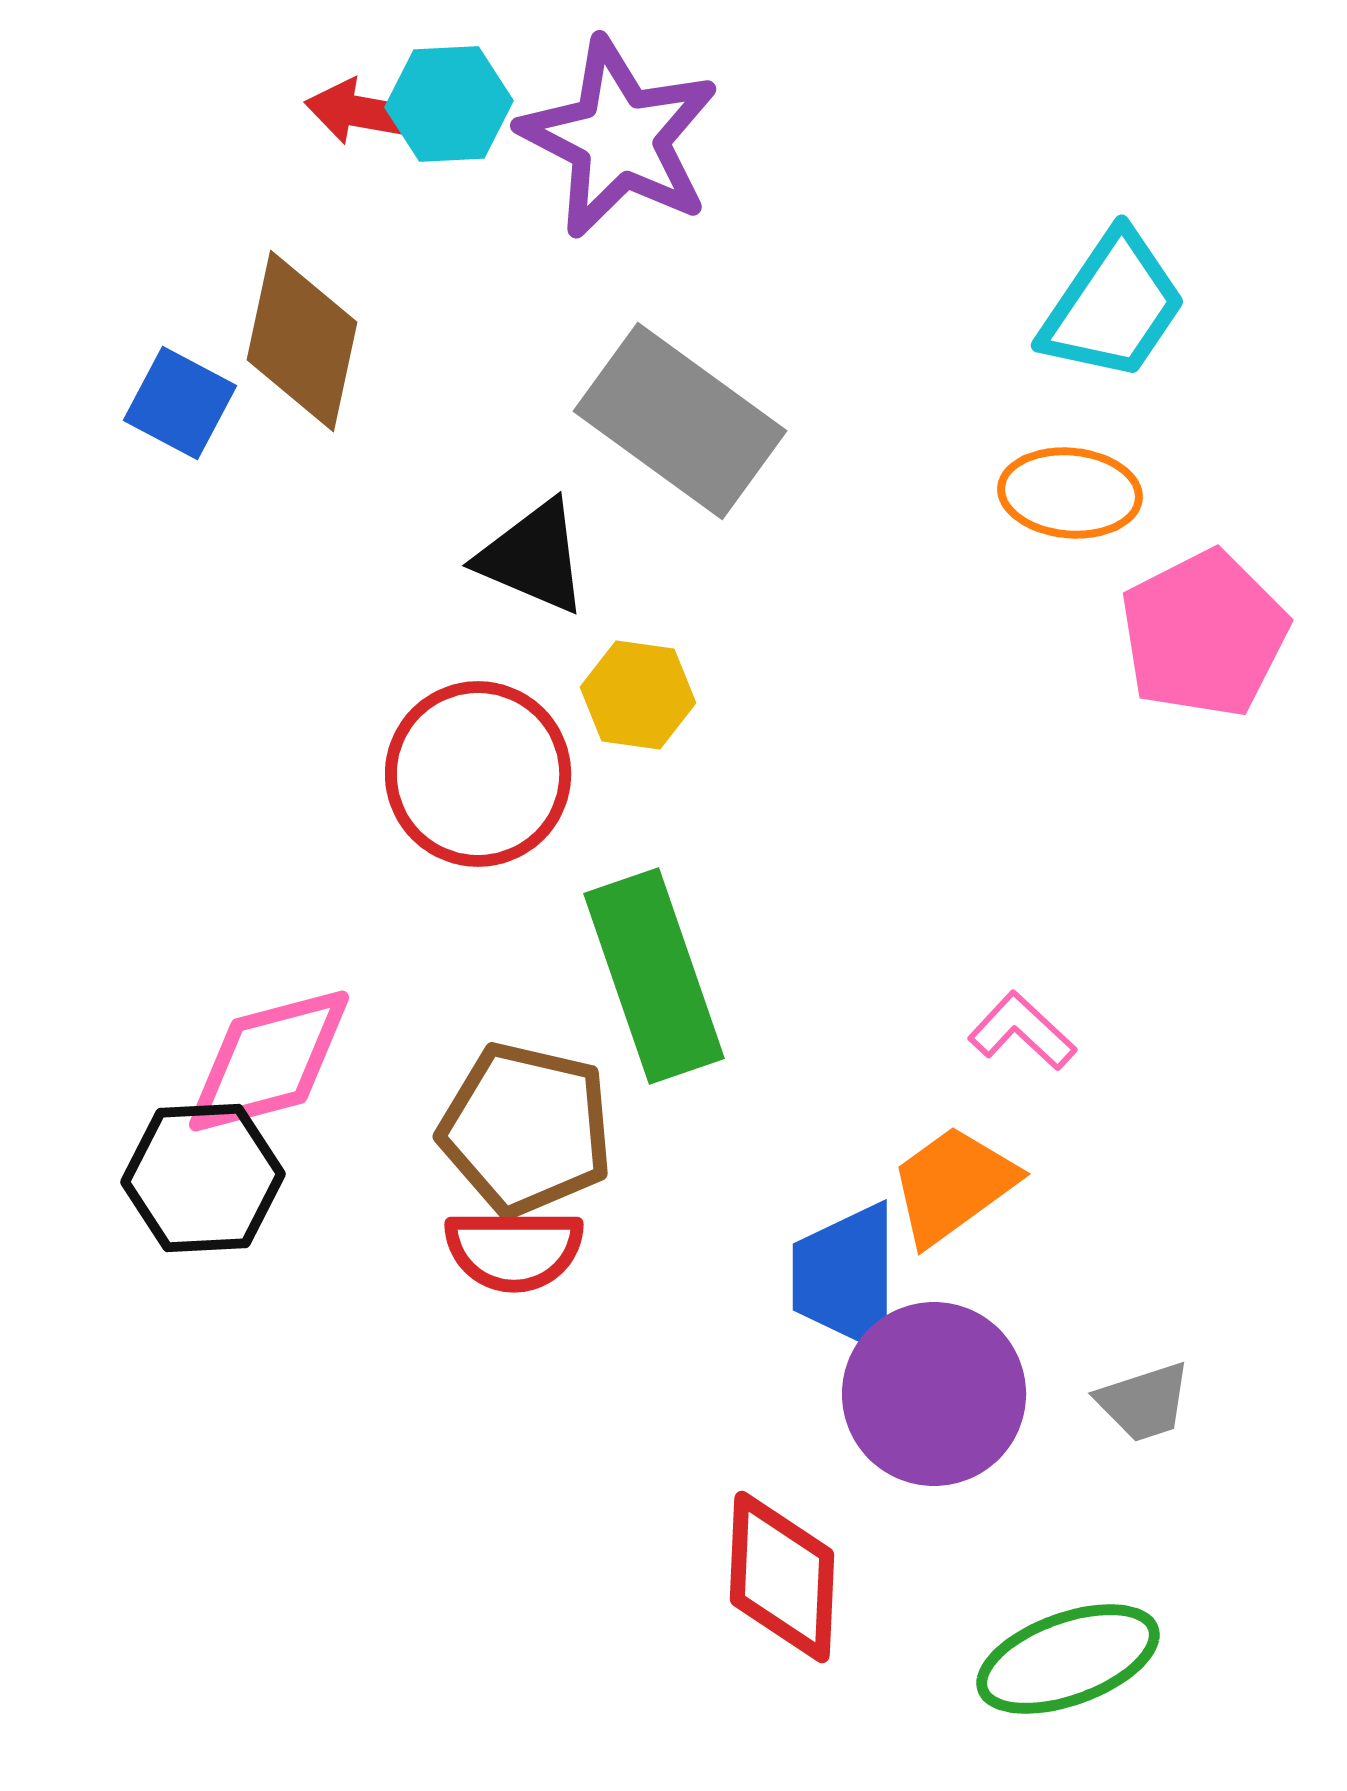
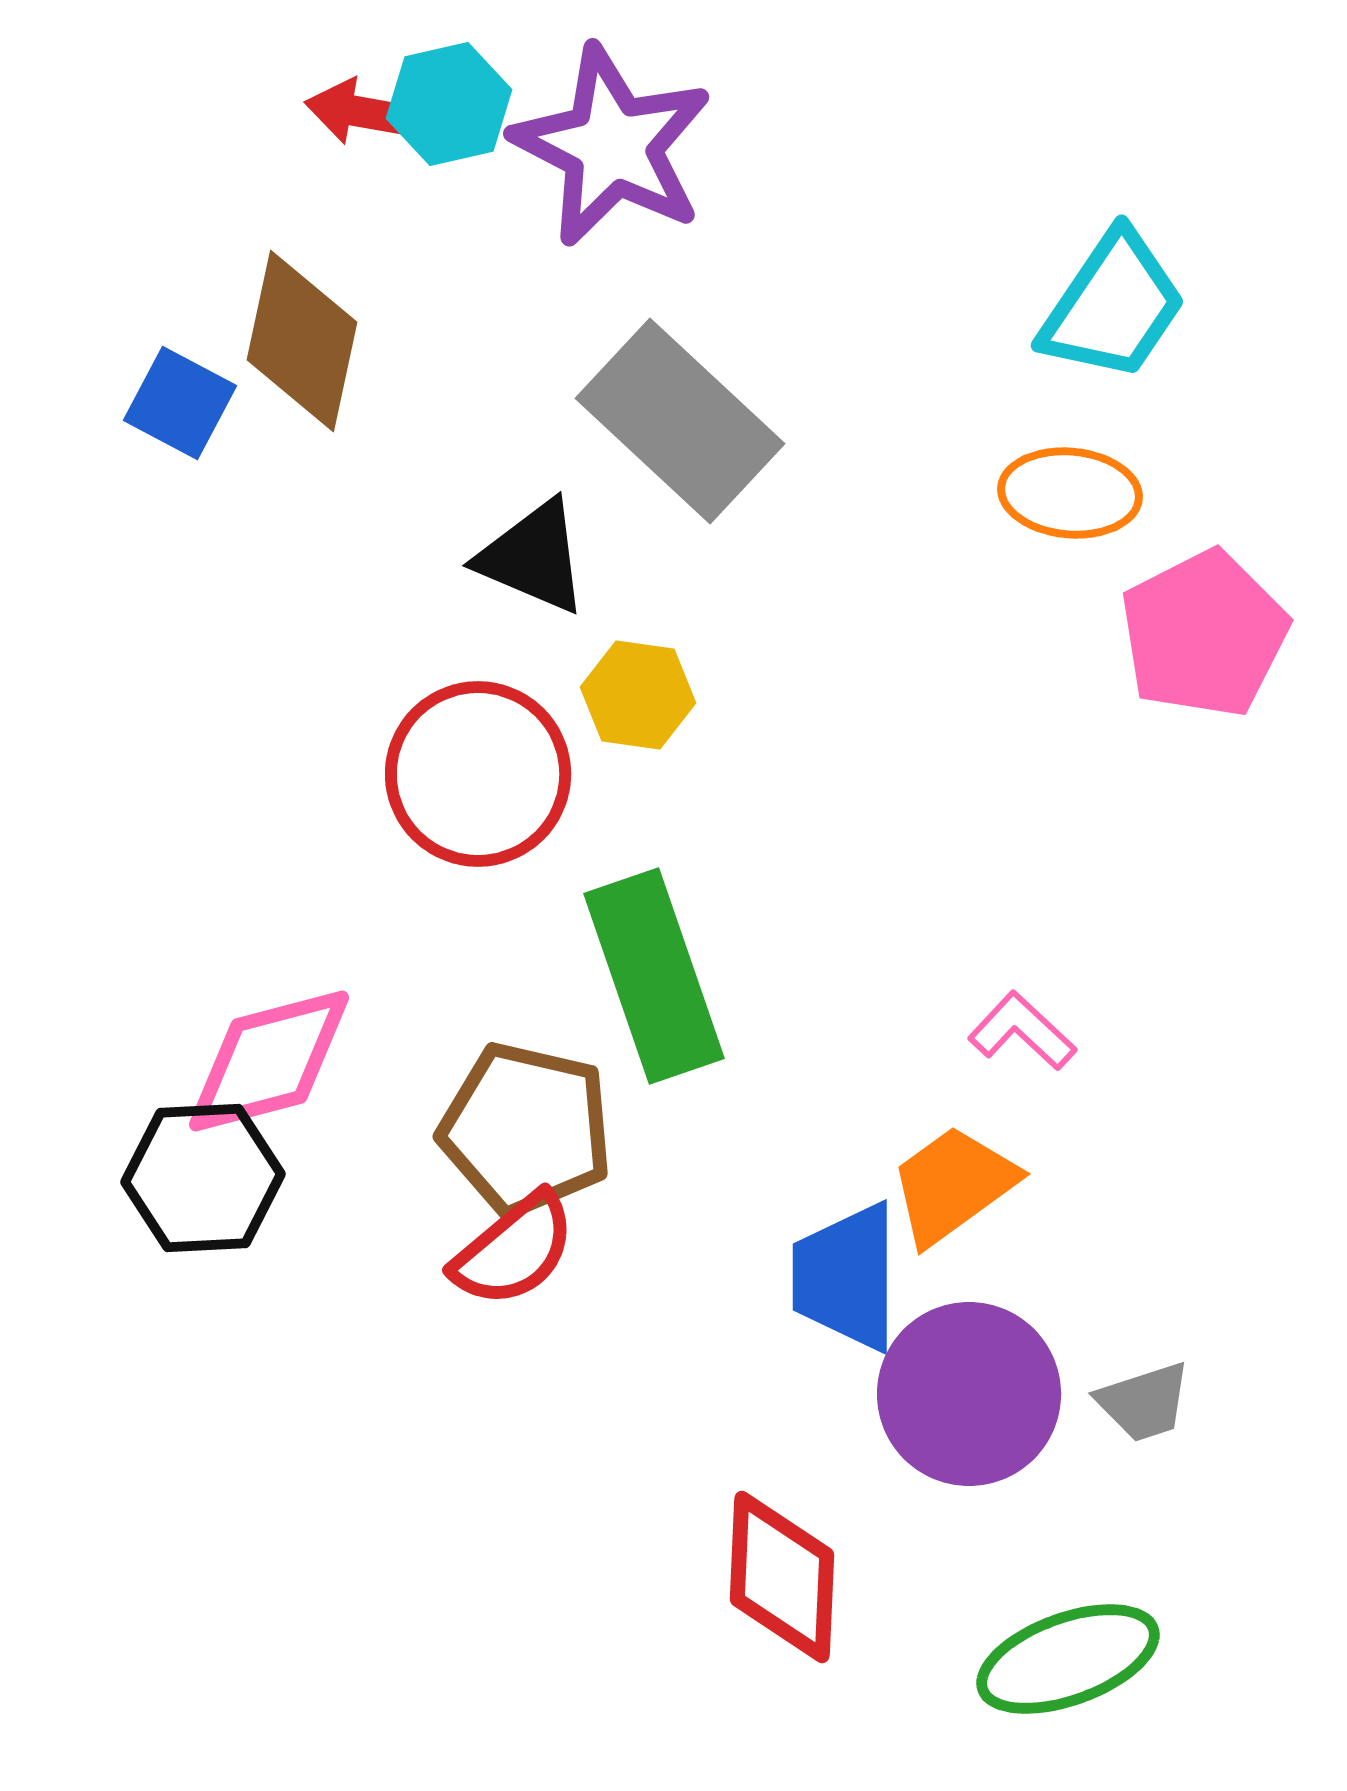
cyan hexagon: rotated 10 degrees counterclockwise
purple star: moved 7 px left, 8 px down
gray rectangle: rotated 7 degrees clockwise
red semicircle: rotated 40 degrees counterclockwise
purple circle: moved 35 px right
